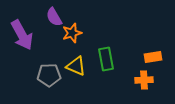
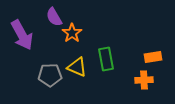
orange star: rotated 18 degrees counterclockwise
yellow triangle: moved 1 px right, 1 px down
gray pentagon: moved 1 px right
